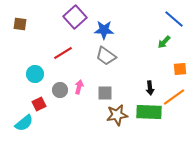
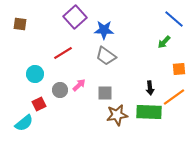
orange square: moved 1 px left
pink arrow: moved 2 px up; rotated 32 degrees clockwise
